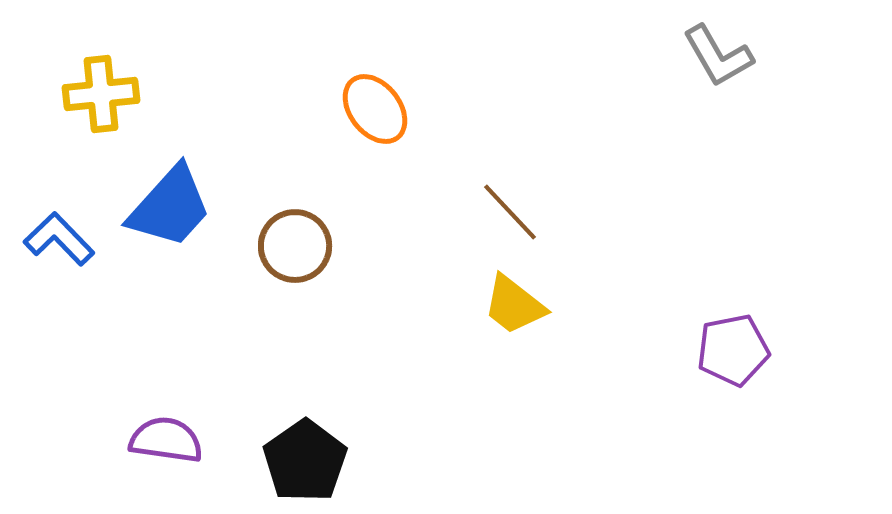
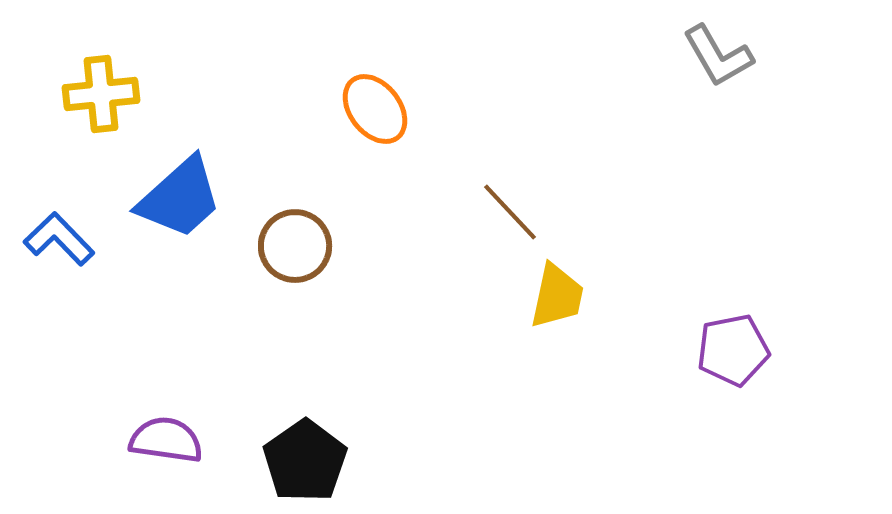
blue trapezoid: moved 10 px right, 9 px up; rotated 6 degrees clockwise
yellow trapezoid: moved 43 px right, 9 px up; rotated 116 degrees counterclockwise
